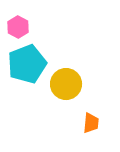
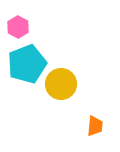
yellow circle: moved 5 px left
orange trapezoid: moved 4 px right, 3 px down
